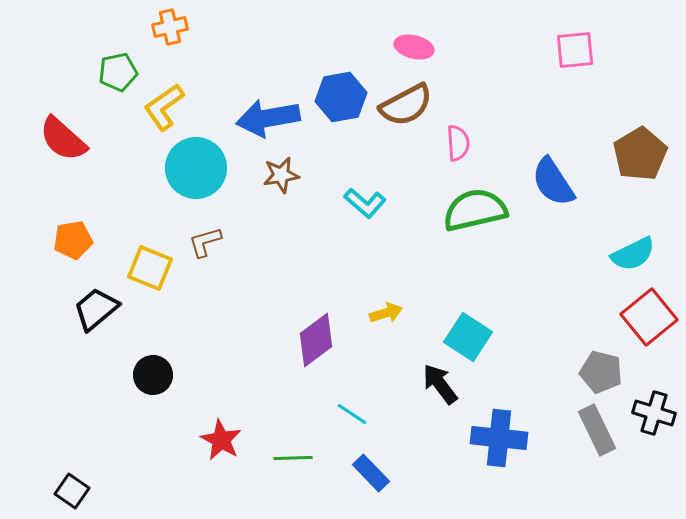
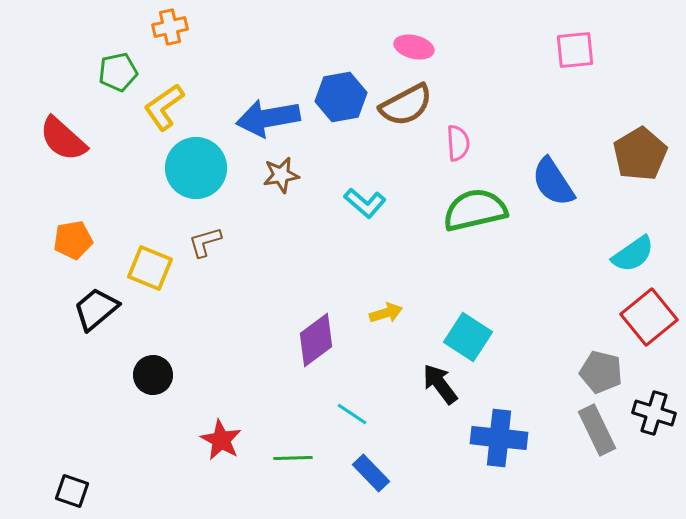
cyan semicircle: rotated 9 degrees counterclockwise
black square: rotated 16 degrees counterclockwise
